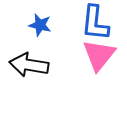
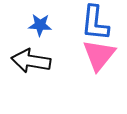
blue star: rotated 10 degrees counterclockwise
black arrow: moved 2 px right, 4 px up
